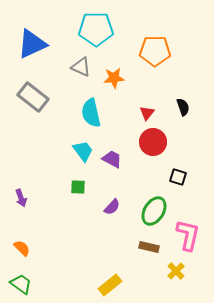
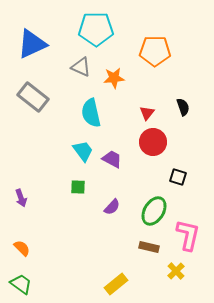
yellow rectangle: moved 6 px right, 1 px up
